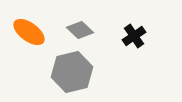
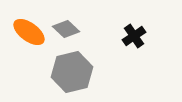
gray diamond: moved 14 px left, 1 px up
